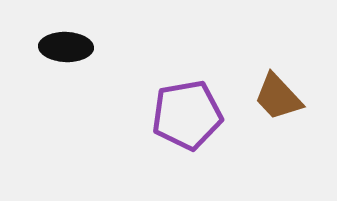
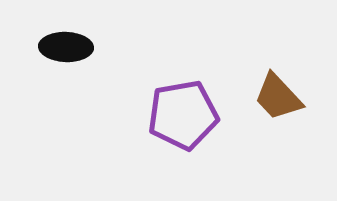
purple pentagon: moved 4 px left
